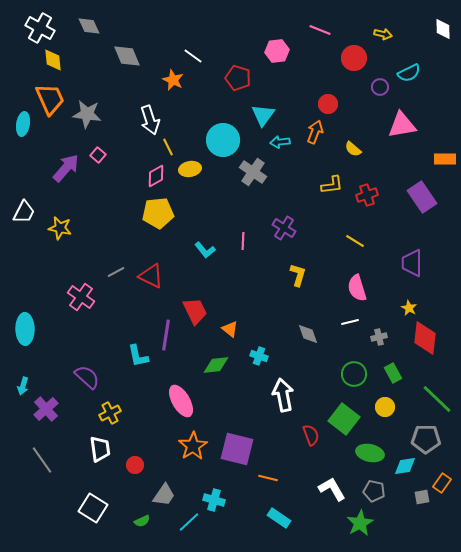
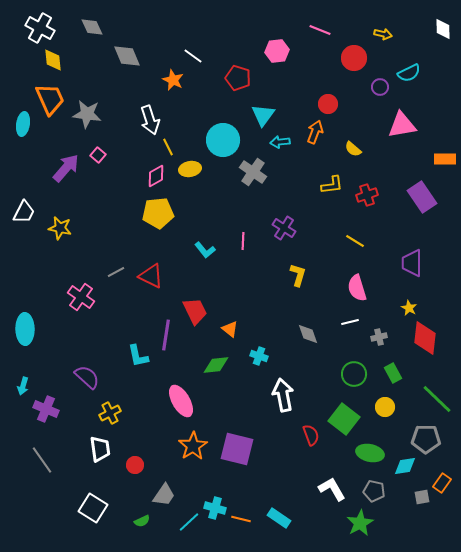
gray diamond at (89, 26): moved 3 px right, 1 px down
purple cross at (46, 409): rotated 25 degrees counterclockwise
orange line at (268, 478): moved 27 px left, 41 px down
cyan cross at (214, 500): moved 1 px right, 8 px down
